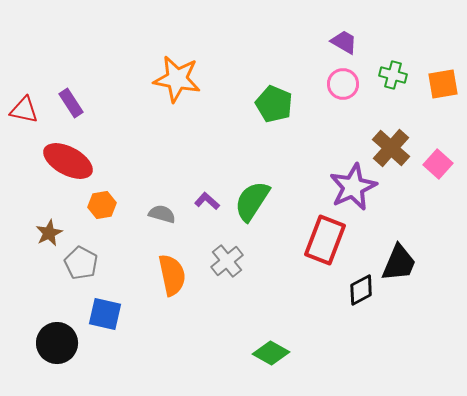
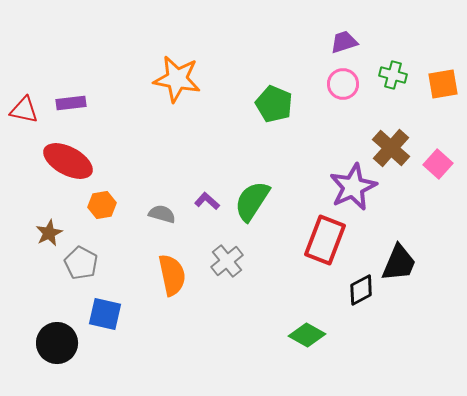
purple trapezoid: rotated 48 degrees counterclockwise
purple rectangle: rotated 64 degrees counterclockwise
green diamond: moved 36 px right, 18 px up
